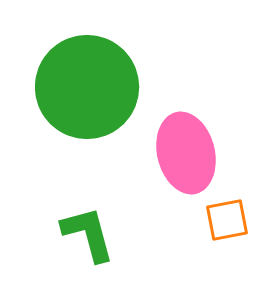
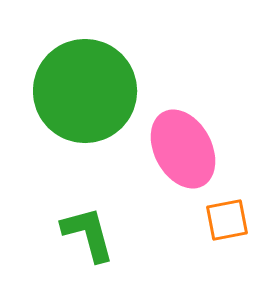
green circle: moved 2 px left, 4 px down
pink ellipse: moved 3 px left, 4 px up; rotated 14 degrees counterclockwise
